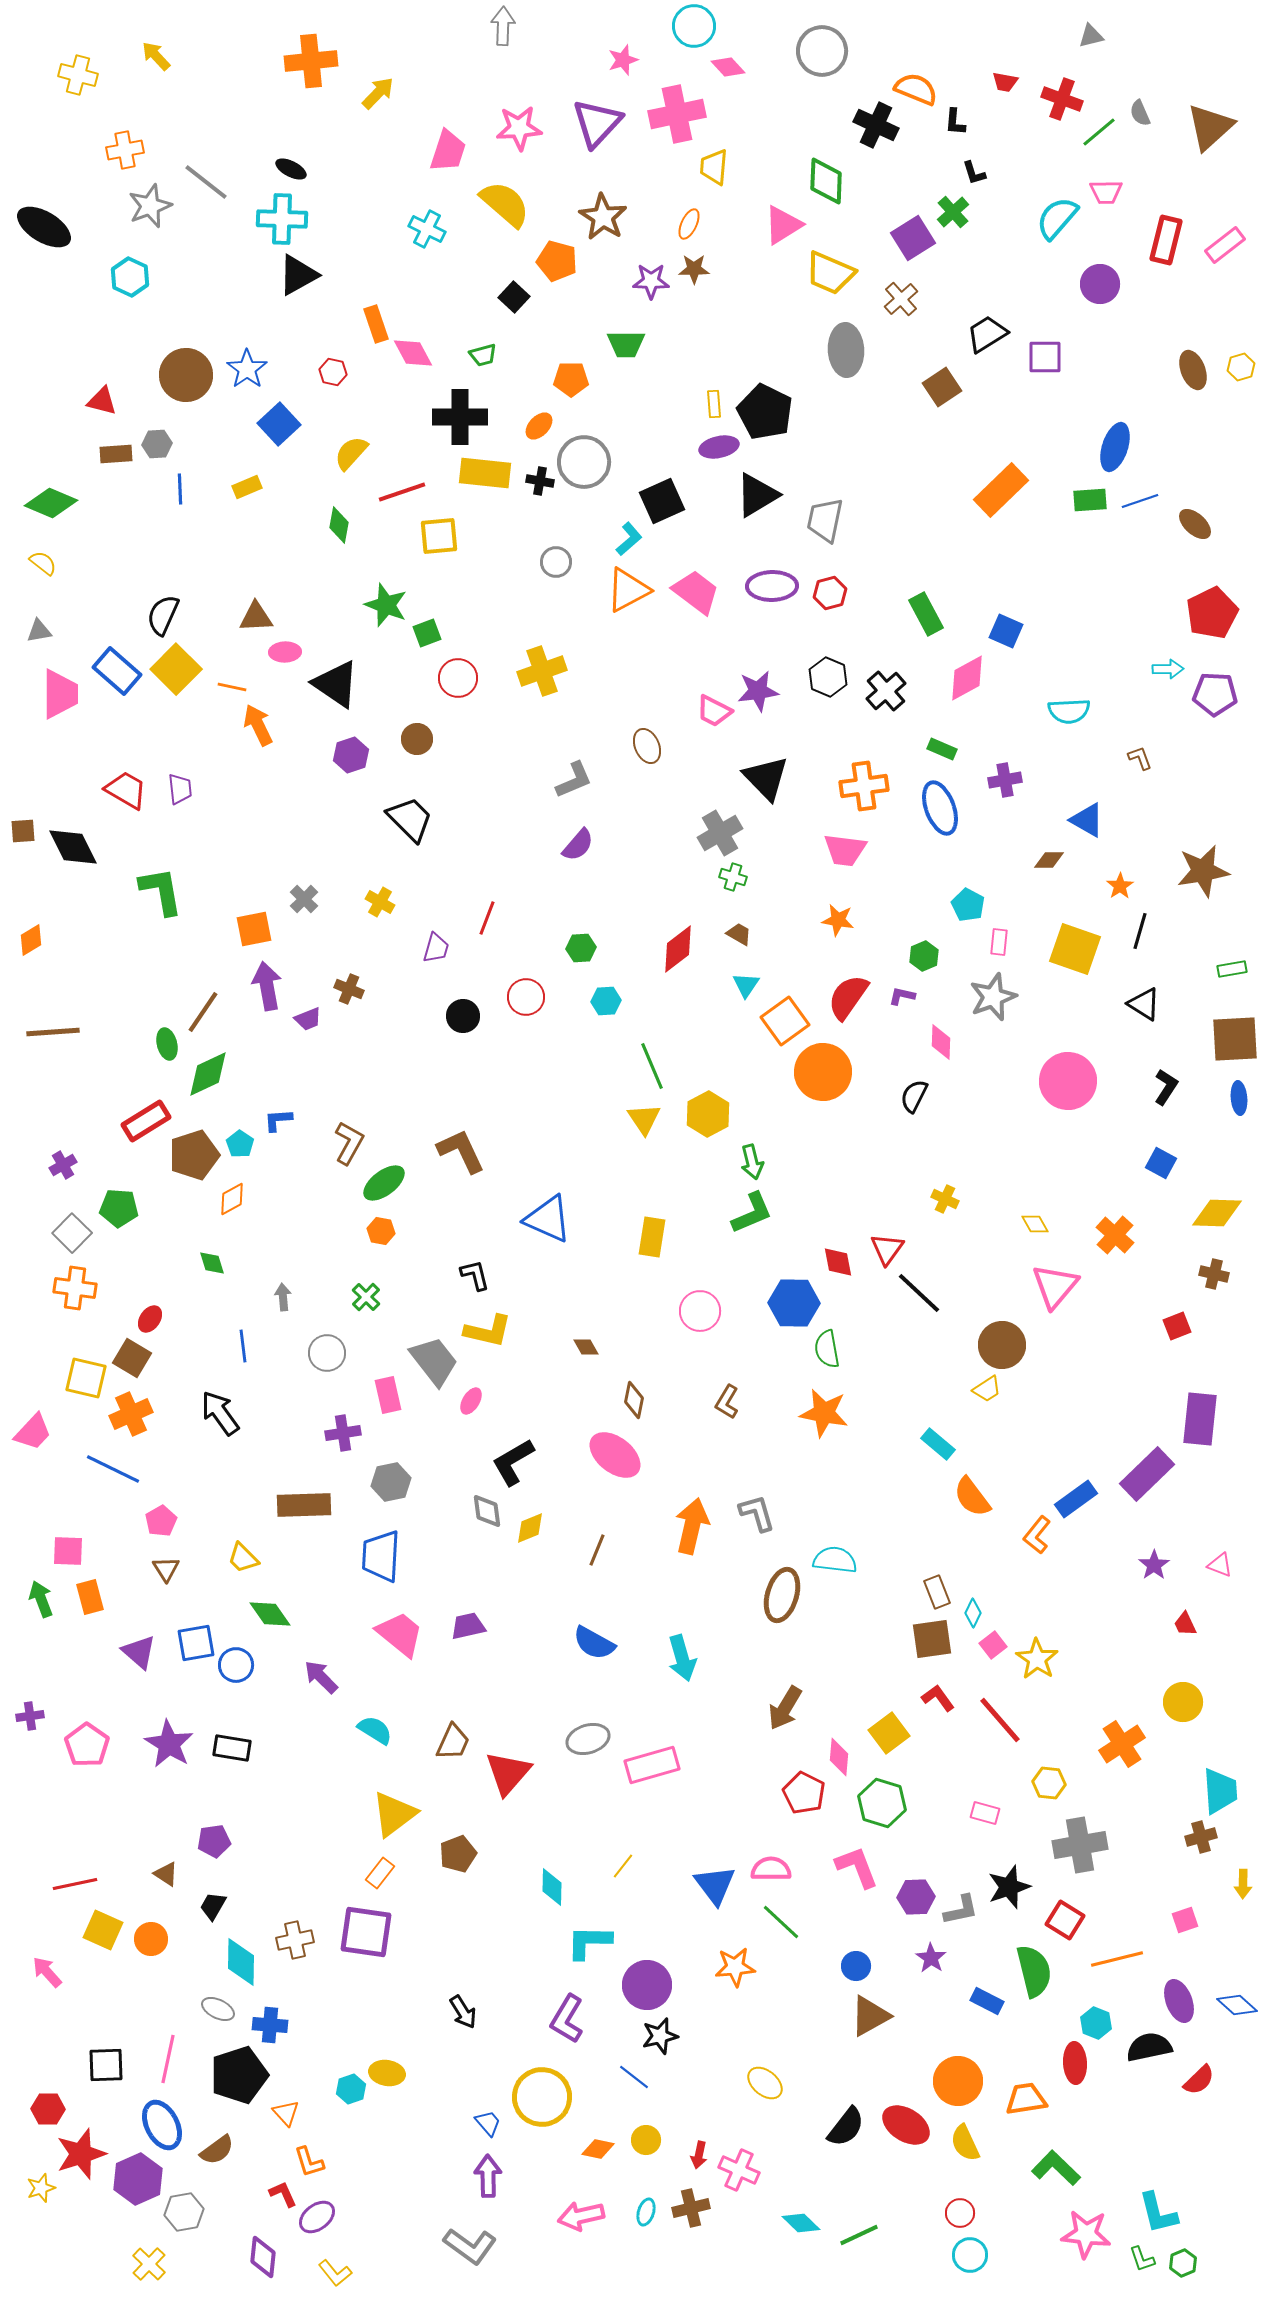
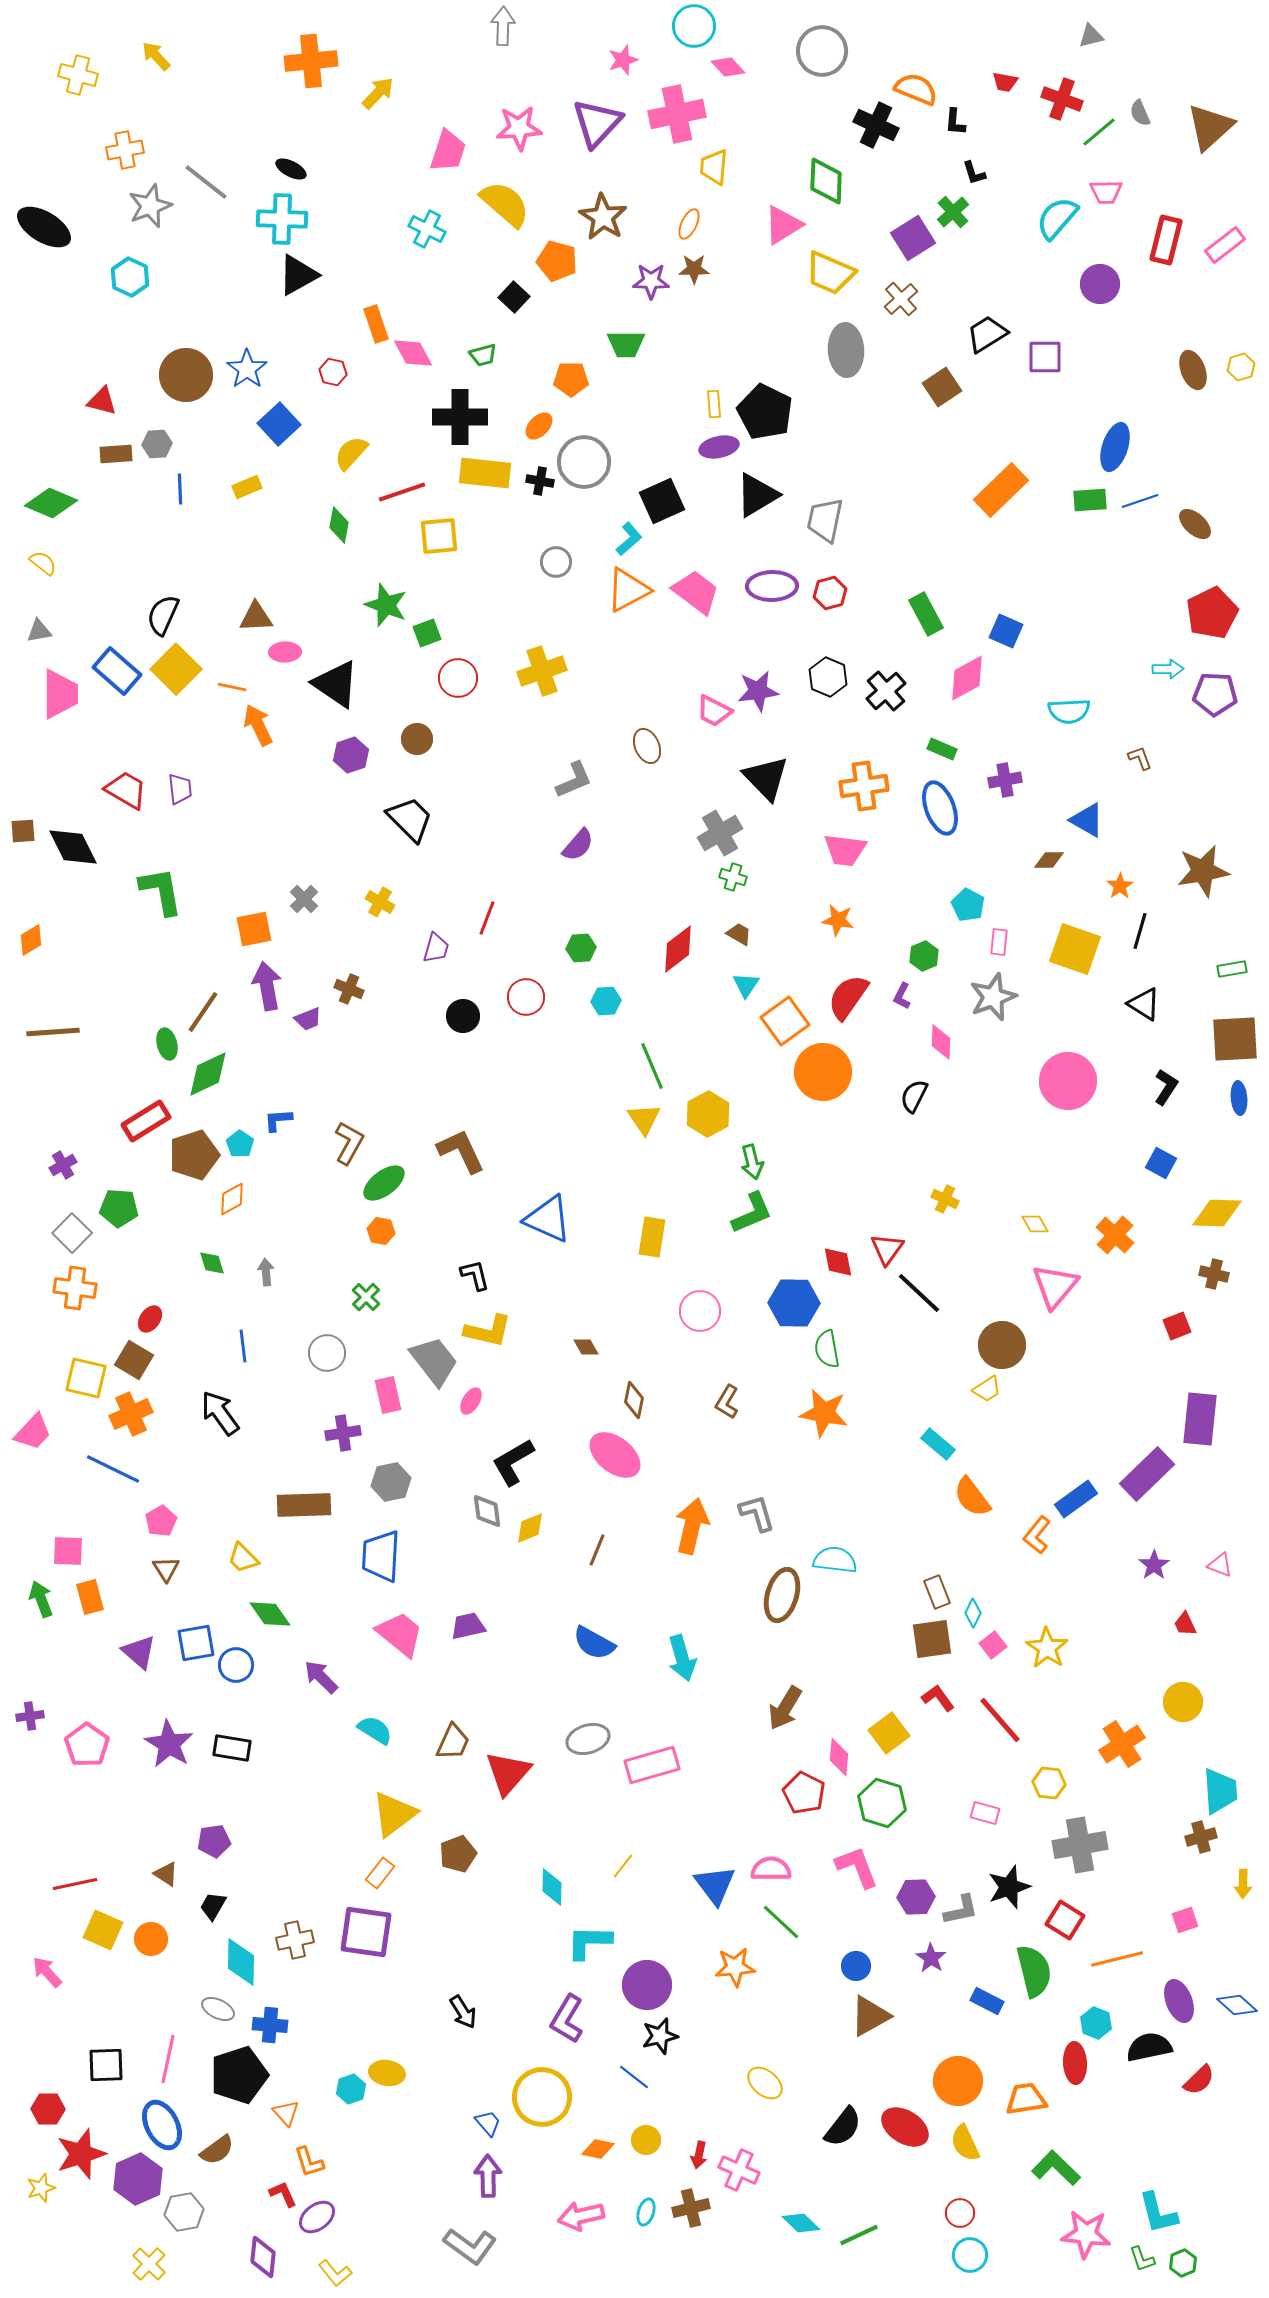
purple L-shape at (902, 996): rotated 76 degrees counterclockwise
gray arrow at (283, 1297): moved 17 px left, 25 px up
brown square at (132, 1358): moved 2 px right, 2 px down
yellow star at (1037, 1659): moved 10 px right, 11 px up
red ellipse at (906, 2125): moved 1 px left, 2 px down
black semicircle at (846, 2127): moved 3 px left
